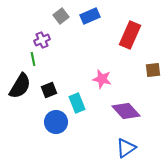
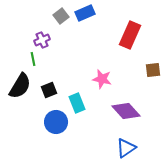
blue rectangle: moved 5 px left, 3 px up
